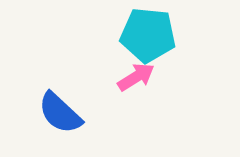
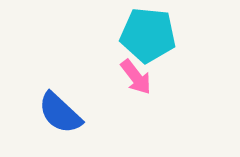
pink arrow: rotated 84 degrees clockwise
